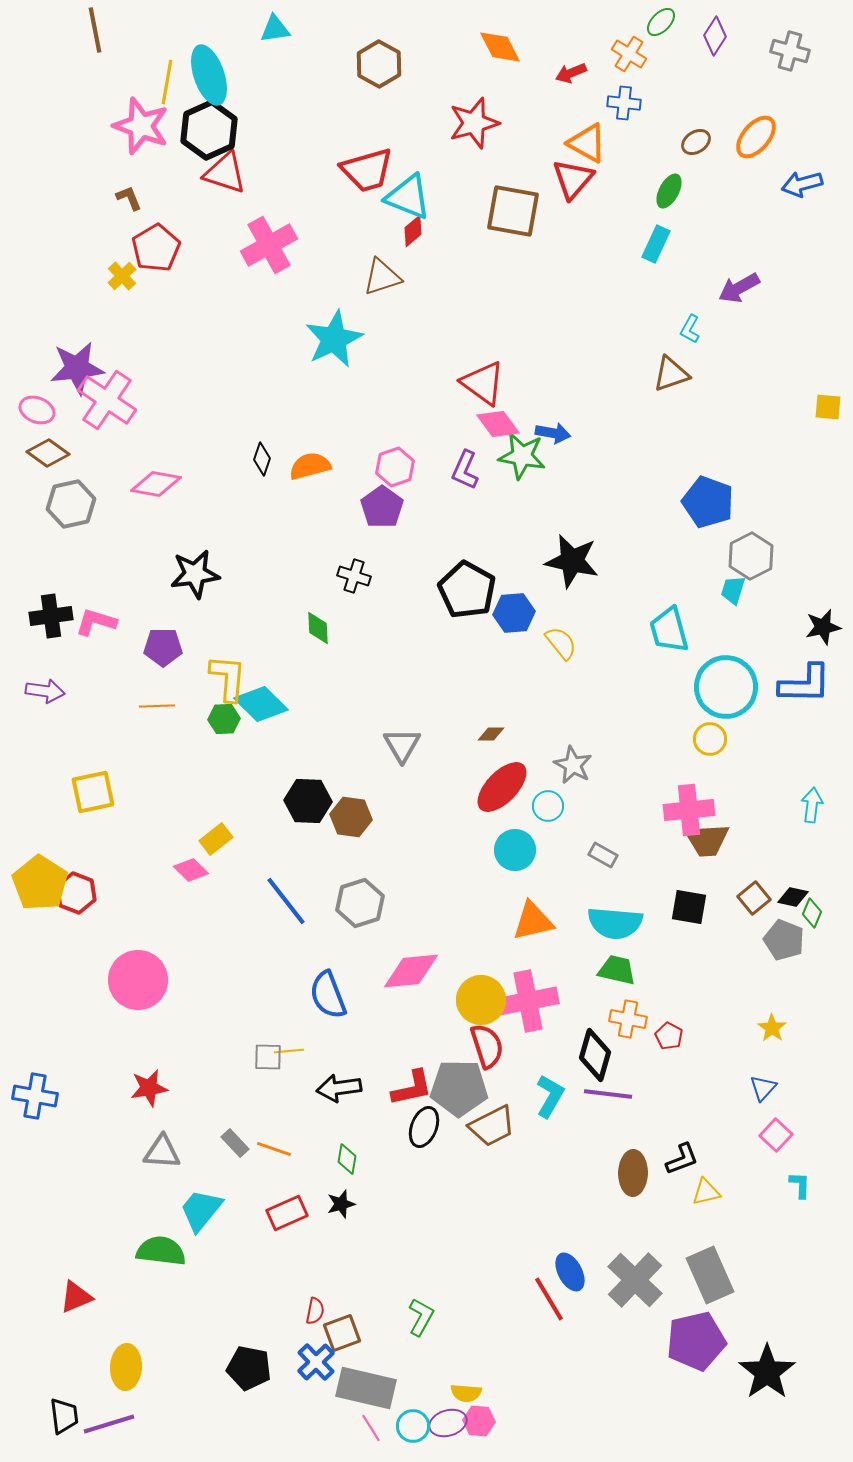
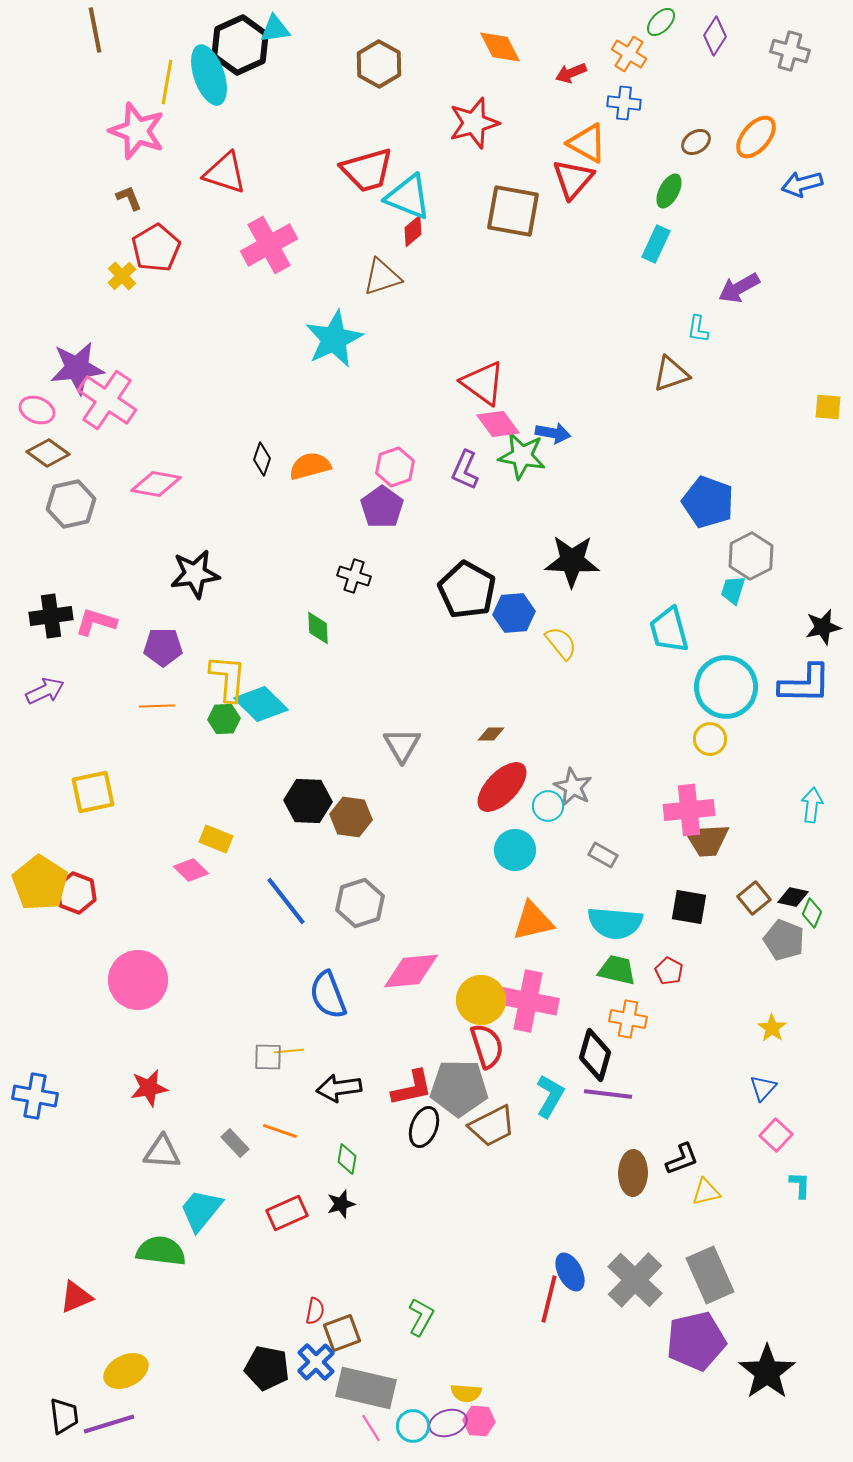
pink star at (141, 126): moved 4 px left, 5 px down
black hexagon at (209, 130): moved 31 px right, 85 px up
cyan L-shape at (690, 329): moved 8 px right; rotated 20 degrees counterclockwise
black star at (572, 561): rotated 10 degrees counterclockwise
purple arrow at (45, 691): rotated 33 degrees counterclockwise
gray star at (573, 765): moved 22 px down
yellow rectangle at (216, 839): rotated 60 degrees clockwise
pink cross at (528, 1001): rotated 22 degrees clockwise
red pentagon at (669, 1036): moved 65 px up
orange line at (274, 1149): moved 6 px right, 18 px up
red line at (549, 1299): rotated 45 degrees clockwise
yellow ellipse at (126, 1367): moved 4 px down; rotated 60 degrees clockwise
black pentagon at (249, 1368): moved 18 px right
